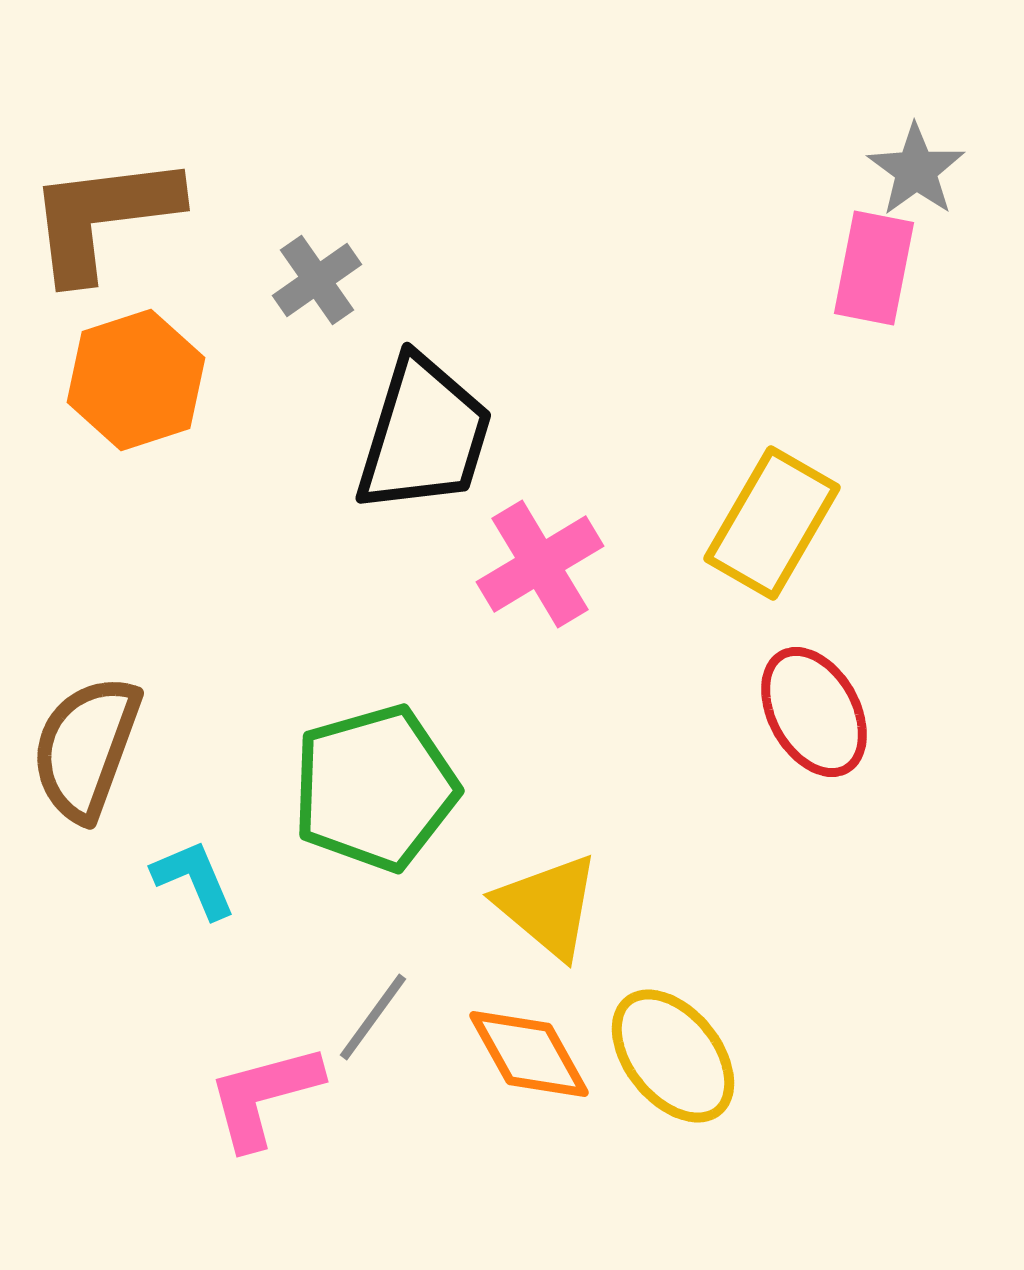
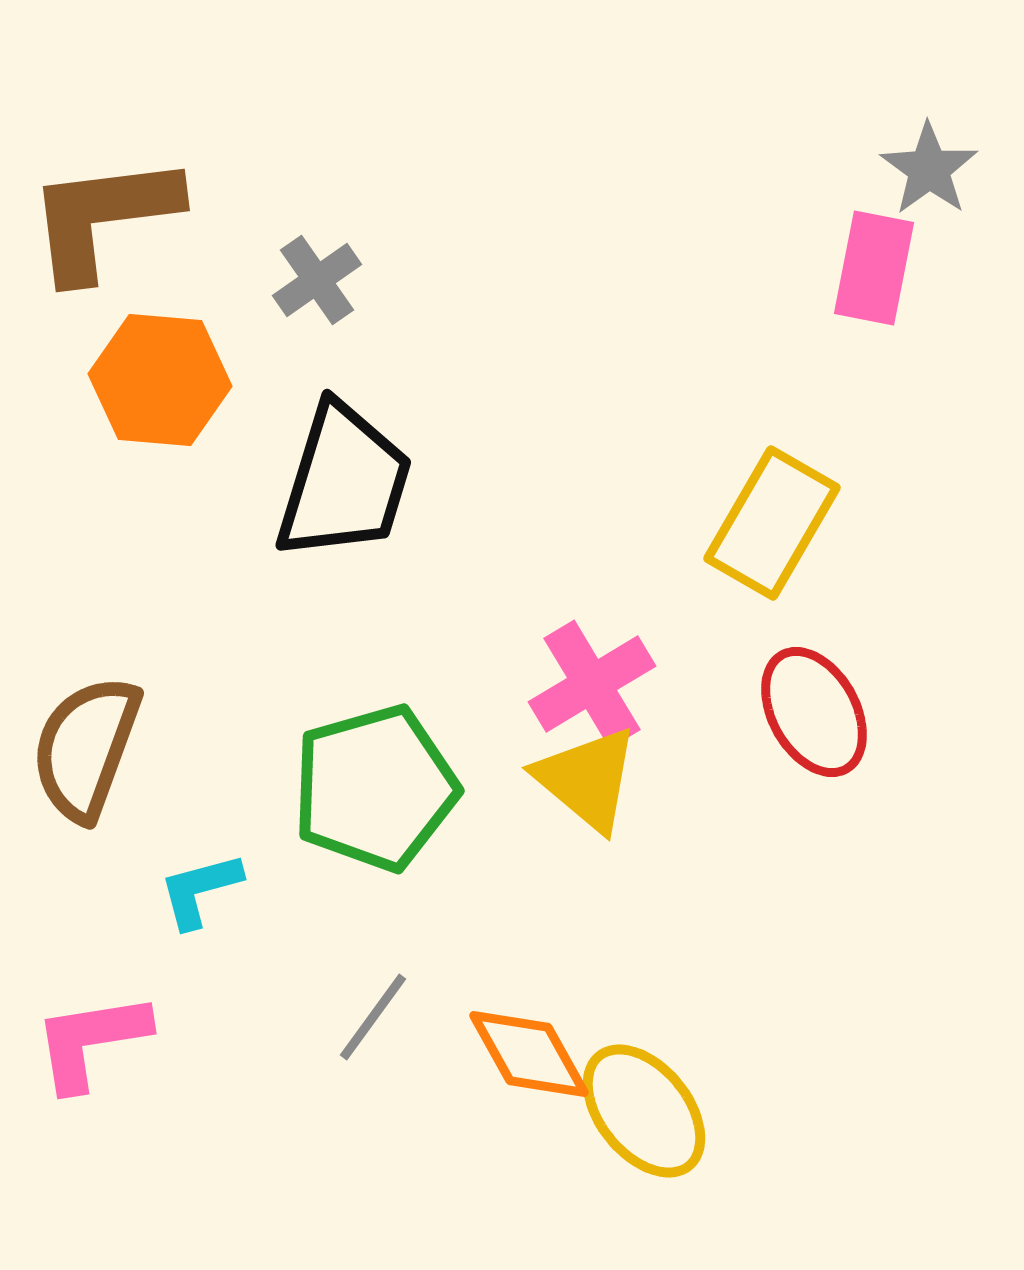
gray star: moved 13 px right, 1 px up
orange hexagon: moved 24 px right; rotated 23 degrees clockwise
black trapezoid: moved 80 px left, 47 px down
pink cross: moved 52 px right, 120 px down
cyan L-shape: moved 6 px right, 11 px down; rotated 82 degrees counterclockwise
yellow triangle: moved 39 px right, 127 px up
yellow ellipse: moved 29 px left, 55 px down
pink L-shape: moved 173 px left, 55 px up; rotated 6 degrees clockwise
